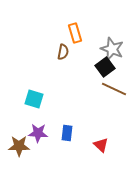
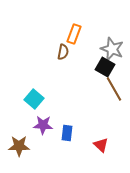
orange rectangle: moved 1 px left, 1 px down; rotated 36 degrees clockwise
black square: rotated 24 degrees counterclockwise
brown line: rotated 35 degrees clockwise
cyan square: rotated 24 degrees clockwise
purple star: moved 5 px right, 8 px up
